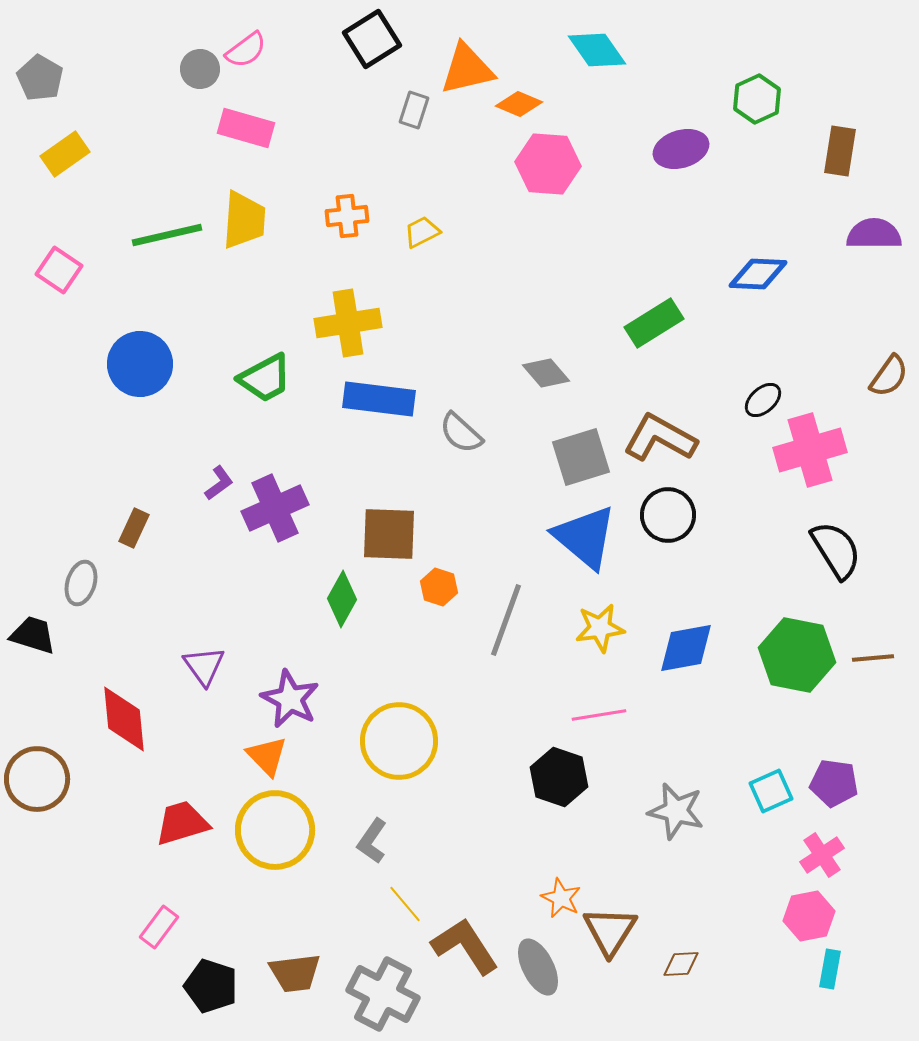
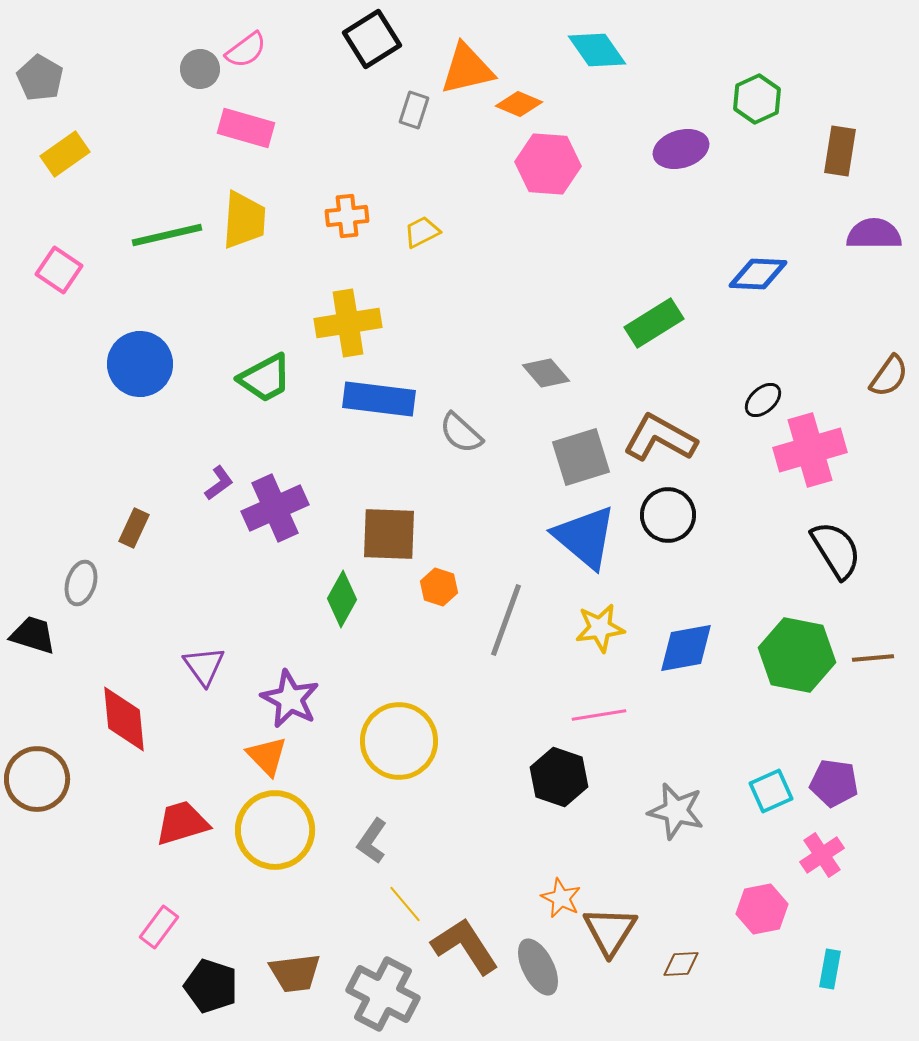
pink hexagon at (809, 916): moved 47 px left, 7 px up
